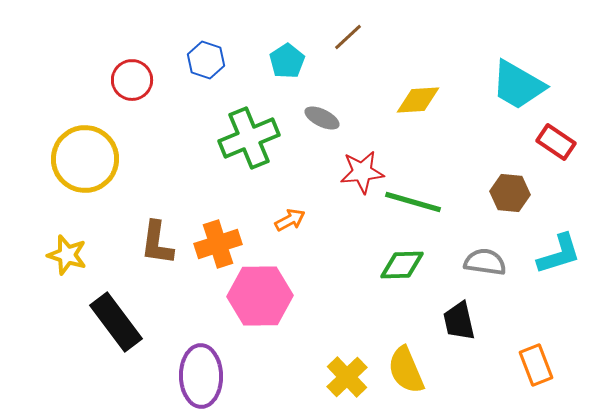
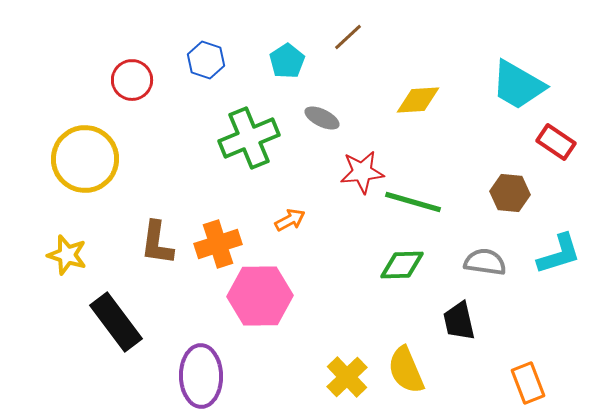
orange rectangle: moved 8 px left, 18 px down
